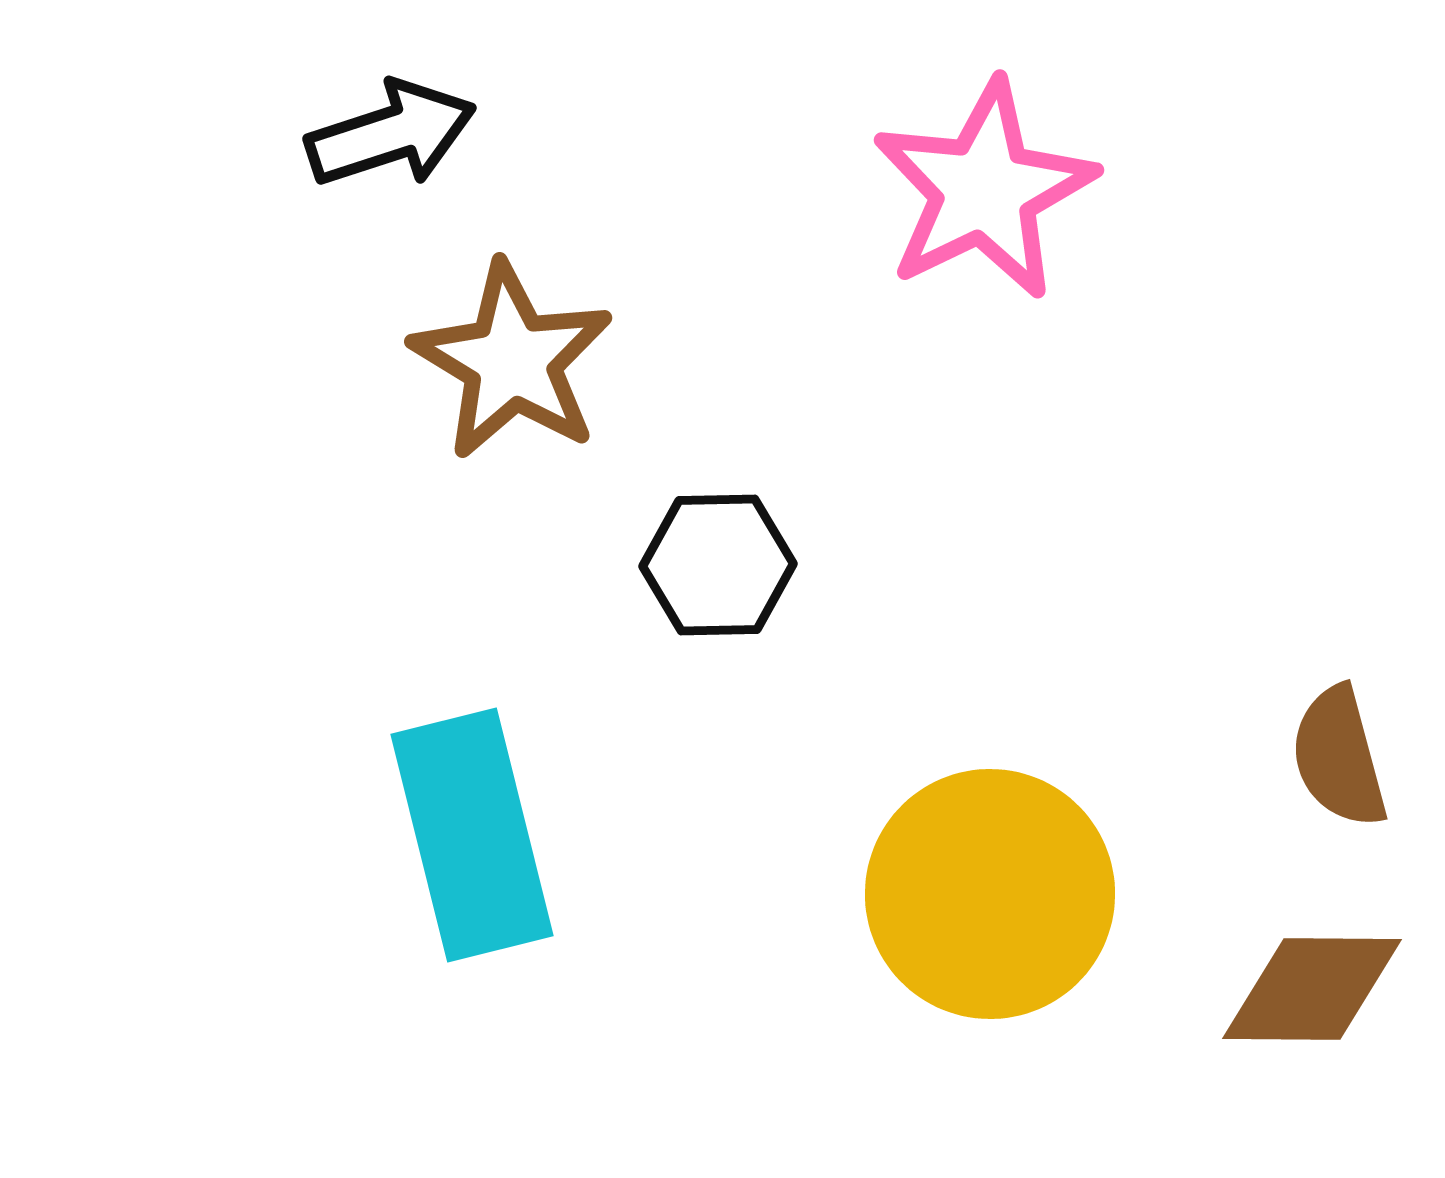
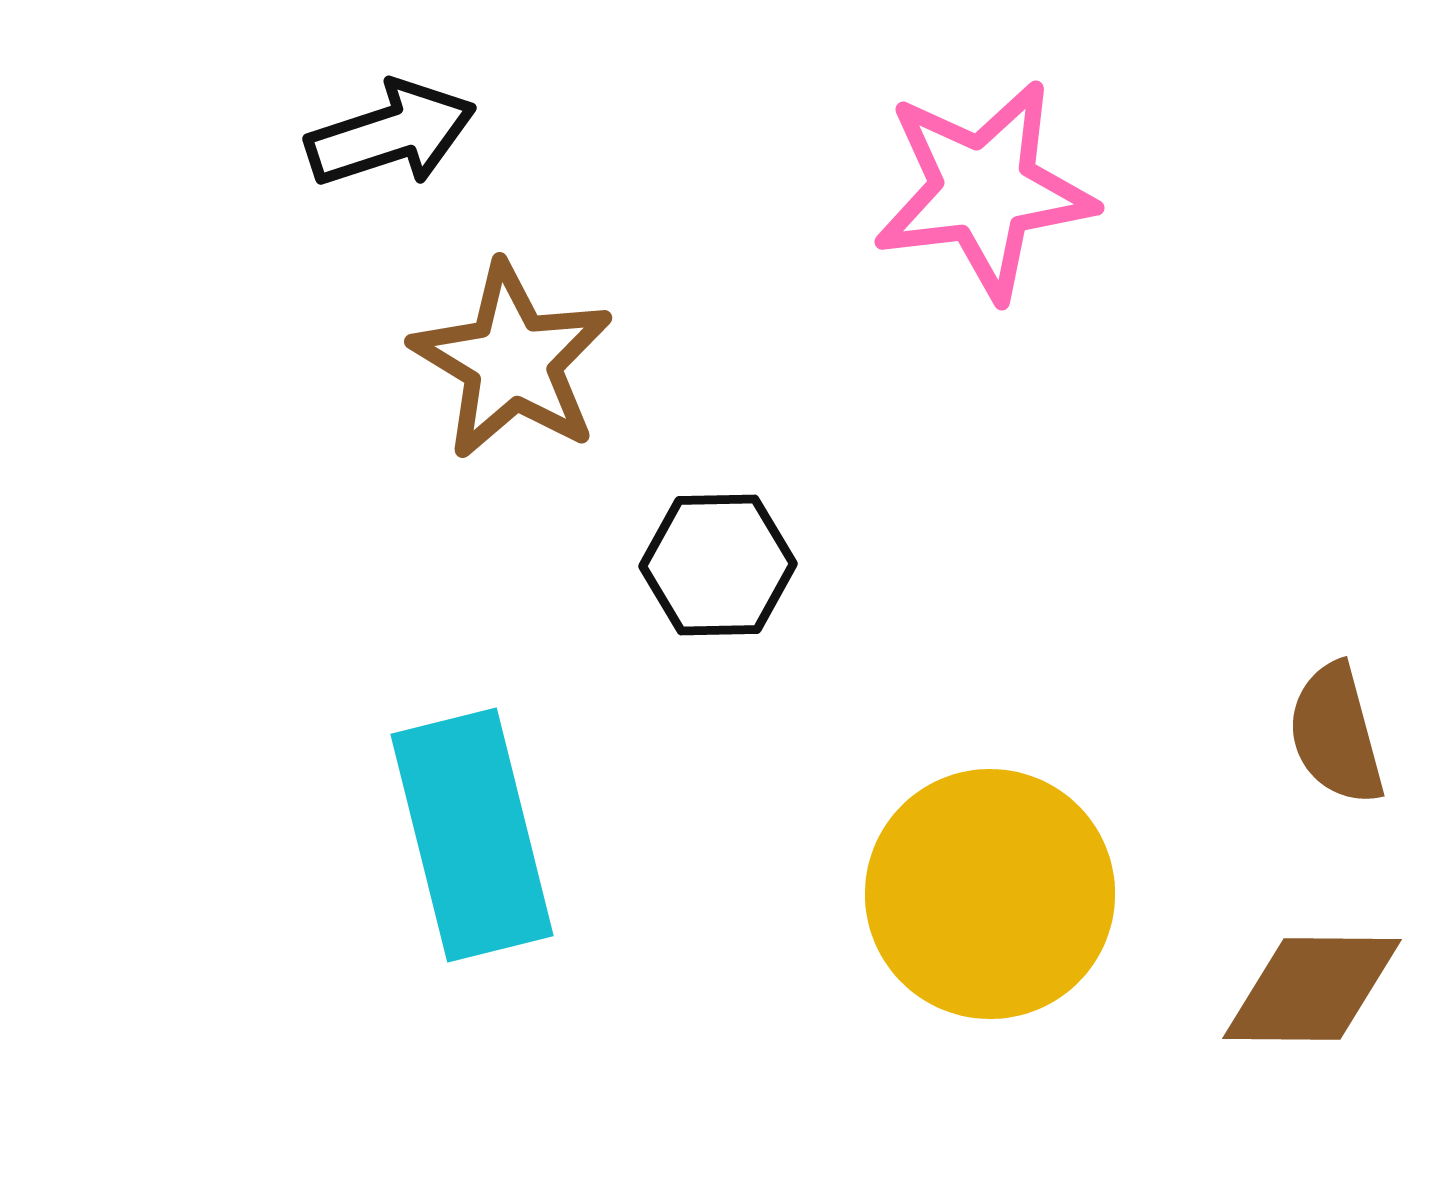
pink star: rotated 19 degrees clockwise
brown semicircle: moved 3 px left, 23 px up
